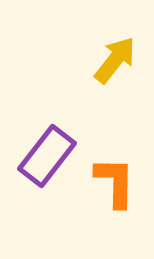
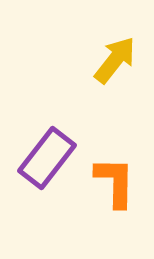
purple rectangle: moved 2 px down
